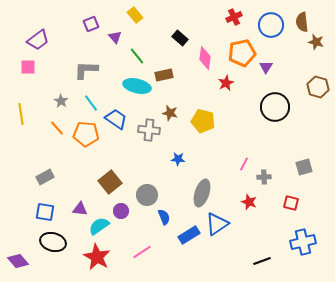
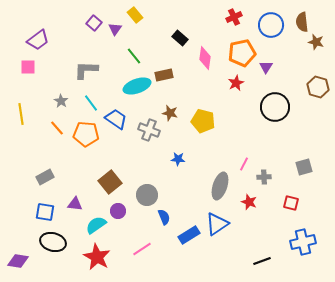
purple square at (91, 24): moved 3 px right, 1 px up; rotated 28 degrees counterclockwise
purple triangle at (115, 37): moved 8 px up; rotated 16 degrees clockwise
green line at (137, 56): moved 3 px left
red star at (226, 83): moved 10 px right
cyan ellipse at (137, 86): rotated 32 degrees counterclockwise
gray cross at (149, 130): rotated 15 degrees clockwise
gray ellipse at (202, 193): moved 18 px right, 7 px up
purple triangle at (80, 209): moved 5 px left, 5 px up
purple circle at (121, 211): moved 3 px left
cyan semicircle at (99, 226): moved 3 px left, 1 px up
pink line at (142, 252): moved 3 px up
purple diamond at (18, 261): rotated 40 degrees counterclockwise
